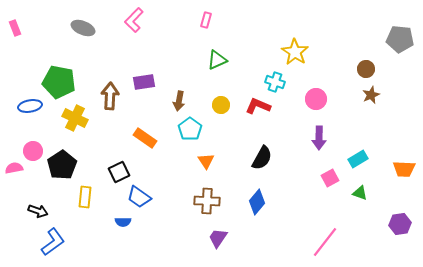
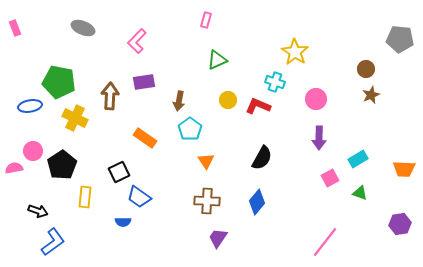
pink L-shape at (134, 20): moved 3 px right, 21 px down
yellow circle at (221, 105): moved 7 px right, 5 px up
